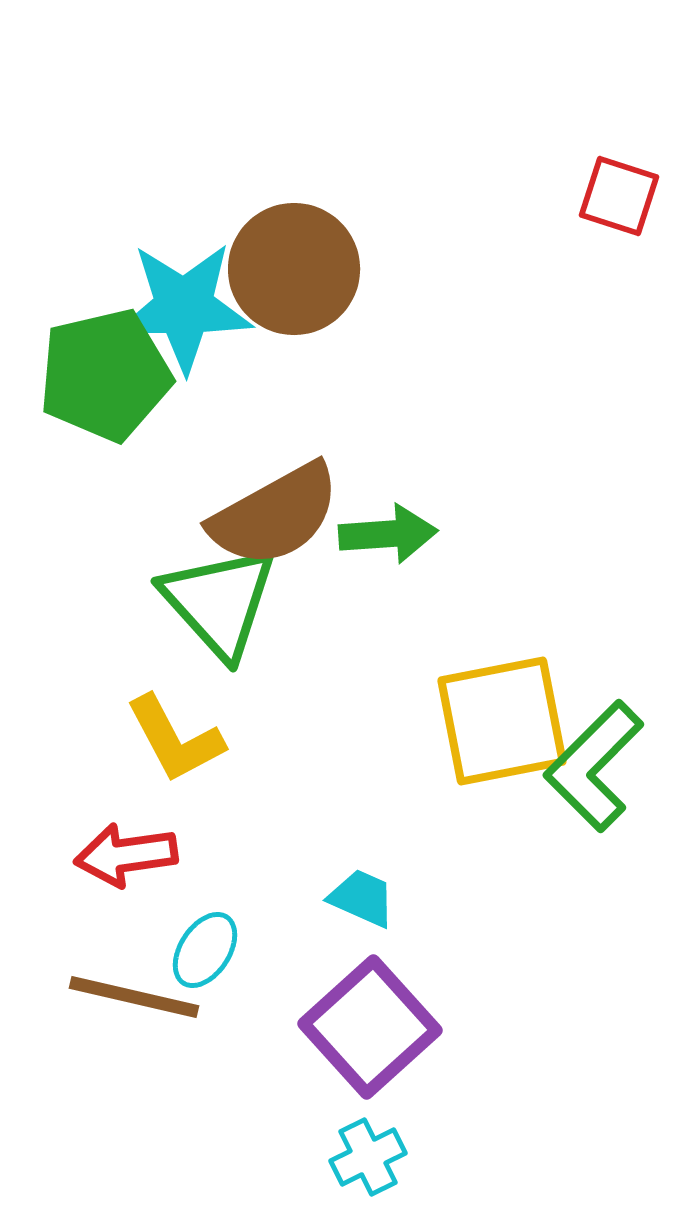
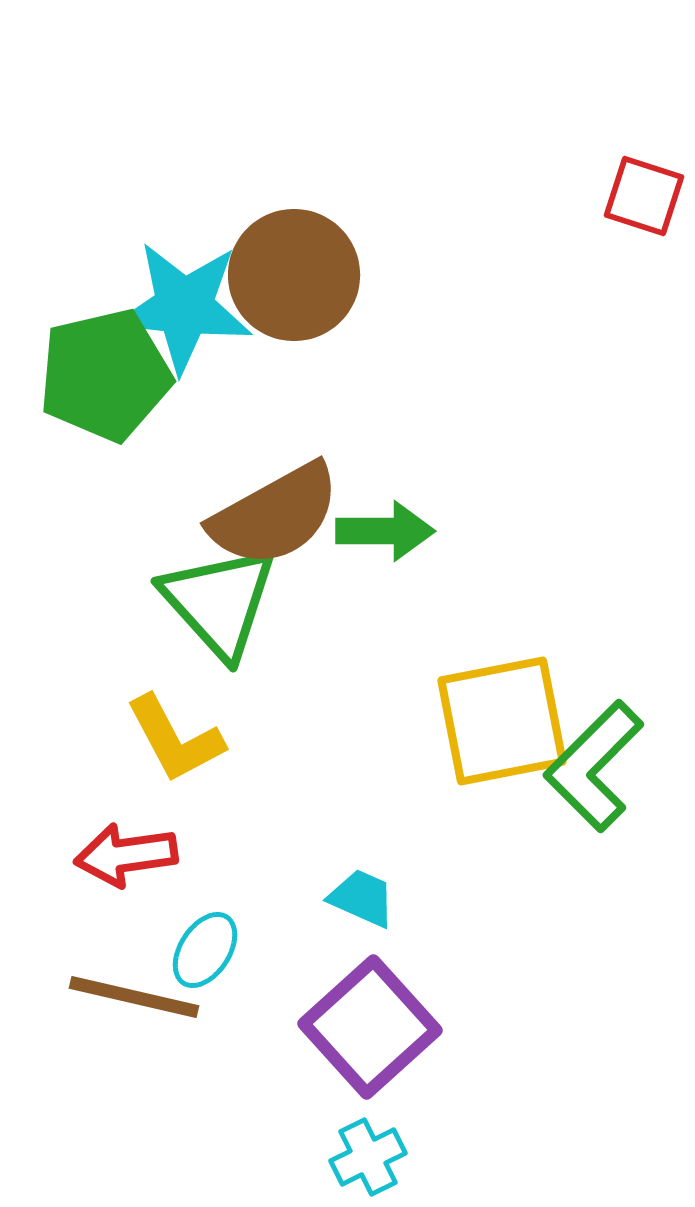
red square: moved 25 px right
brown circle: moved 6 px down
cyan star: rotated 6 degrees clockwise
green arrow: moved 3 px left, 3 px up; rotated 4 degrees clockwise
